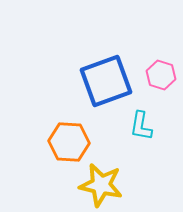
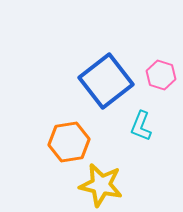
blue square: rotated 18 degrees counterclockwise
cyan L-shape: rotated 12 degrees clockwise
orange hexagon: rotated 12 degrees counterclockwise
